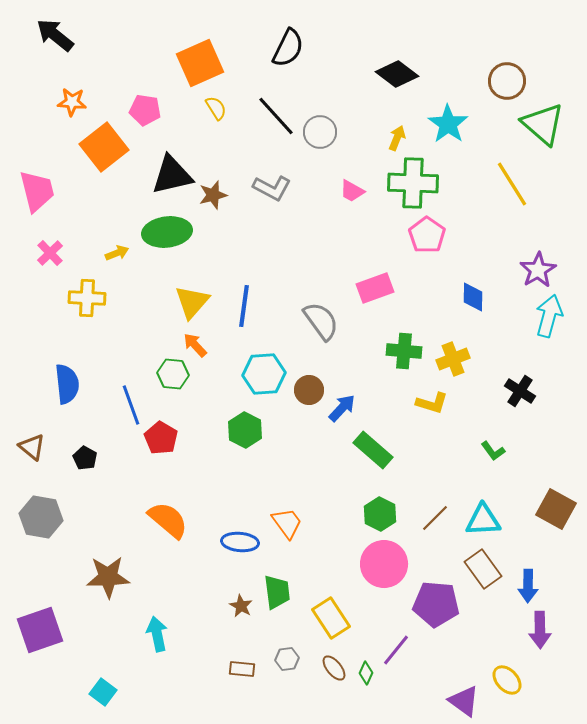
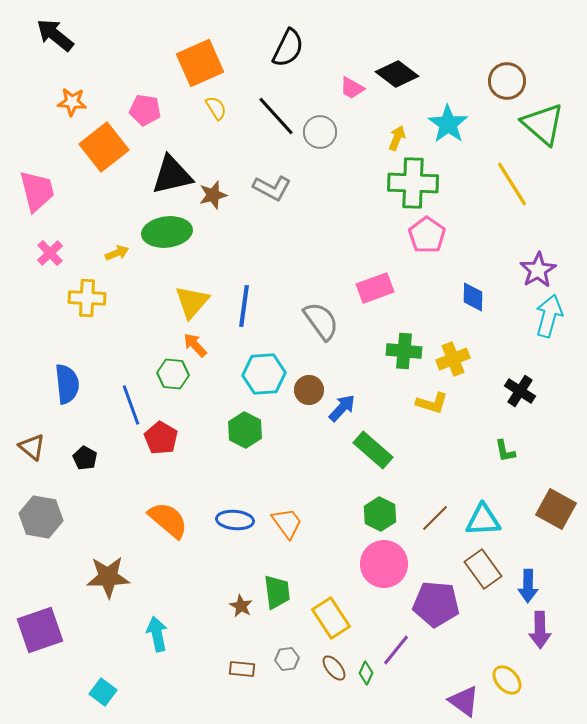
pink trapezoid at (352, 191): moved 103 px up
green L-shape at (493, 451): moved 12 px right; rotated 25 degrees clockwise
blue ellipse at (240, 542): moved 5 px left, 22 px up
